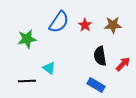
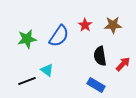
blue semicircle: moved 14 px down
cyan triangle: moved 2 px left, 2 px down
black line: rotated 18 degrees counterclockwise
